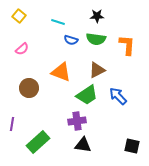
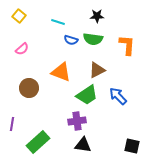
green semicircle: moved 3 px left
